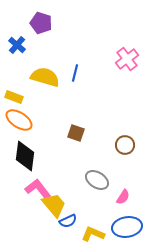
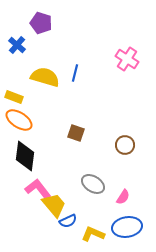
pink cross: rotated 20 degrees counterclockwise
gray ellipse: moved 4 px left, 4 px down
